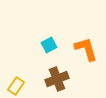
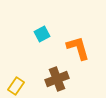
cyan square: moved 7 px left, 11 px up
orange L-shape: moved 8 px left, 1 px up
